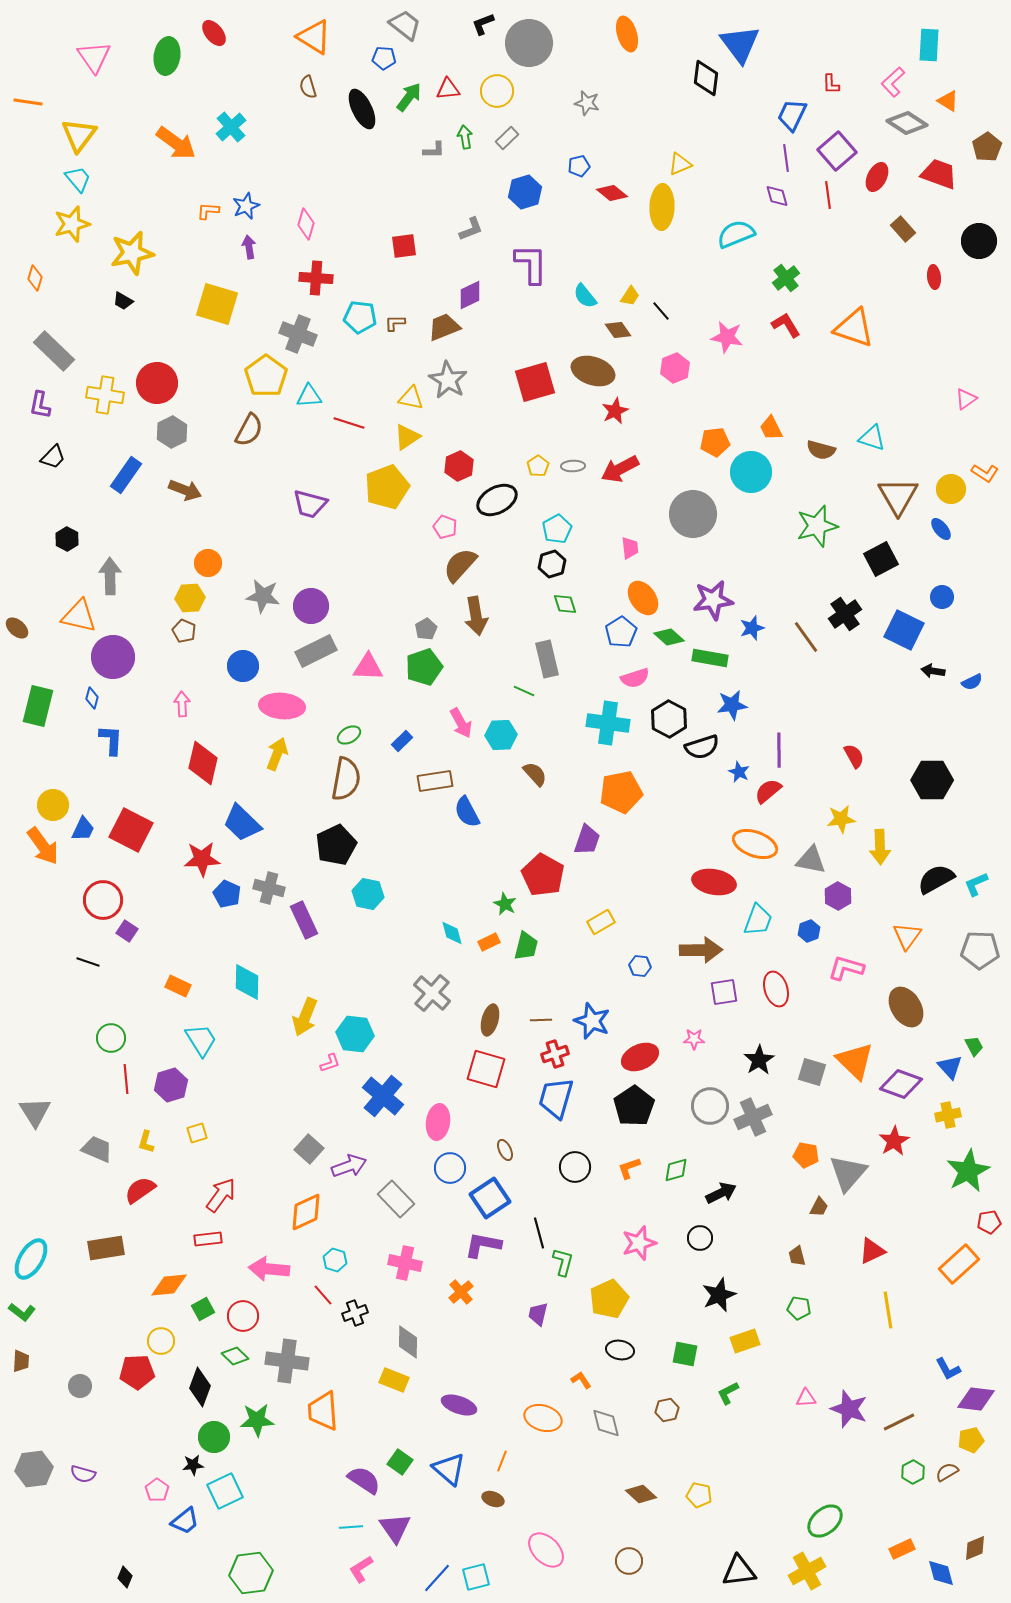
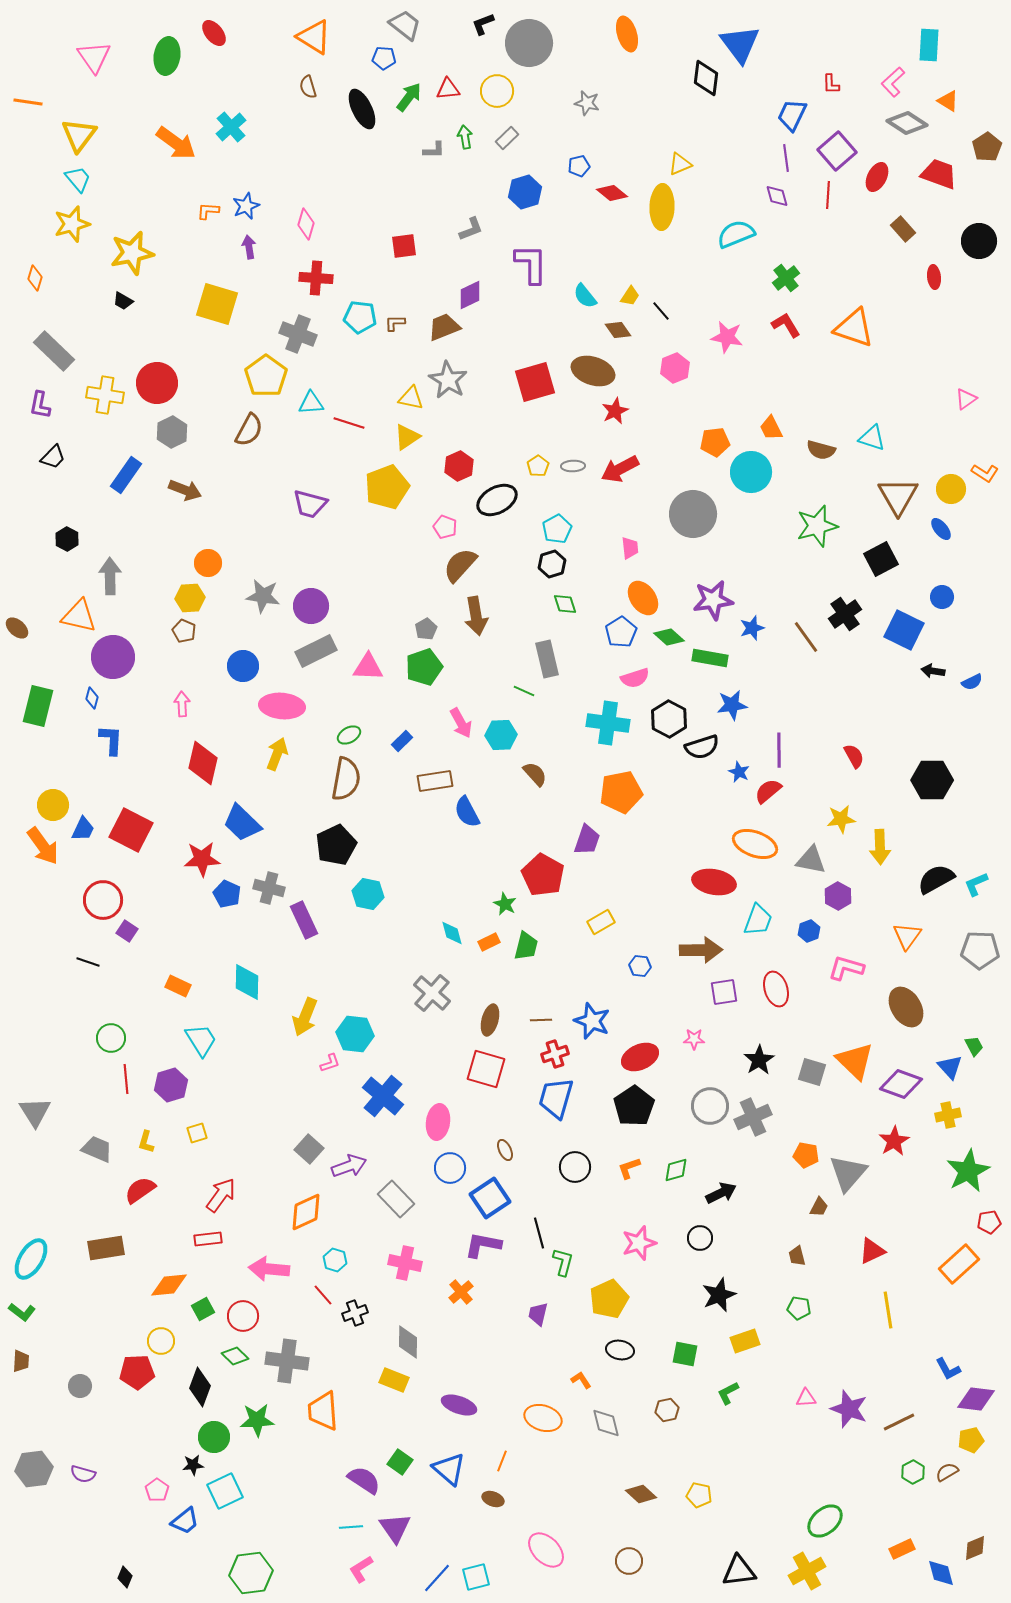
red line at (828, 195): rotated 12 degrees clockwise
cyan triangle at (309, 396): moved 2 px right, 7 px down
